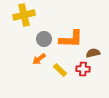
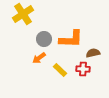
yellow cross: moved 1 px left, 1 px up; rotated 20 degrees counterclockwise
orange arrow: moved 1 px up
